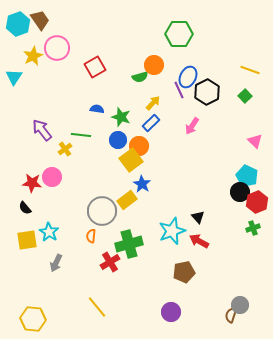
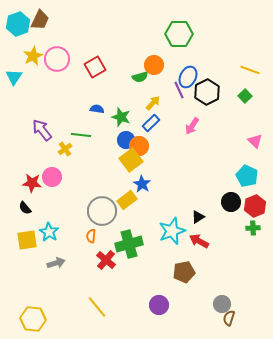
brown trapezoid at (40, 20): rotated 60 degrees clockwise
pink circle at (57, 48): moved 11 px down
blue circle at (118, 140): moved 8 px right
black circle at (240, 192): moved 9 px left, 10 px down
red hexagon at (257, 202): moved 2 px left, 4 px down
black triangle at (198, 217): rotated 40 degrees clockwise
green cross at (253, 228): rotated 16 degrees clockwise
red cross at (110, 262): moved 4 px left, 2 px up; rotated 18 degrees counterclockwise
gray arrow at (56, 263): rotated 132 degrees counterclockwise
gray circle at (240, 305): moved 18 px left, 1 px up
purple circle at (171, 312): moved 12 px left, 7 px up
brown semicircle at (231, 315): moved 2 px left, 3 px down
